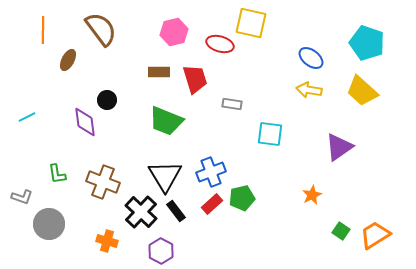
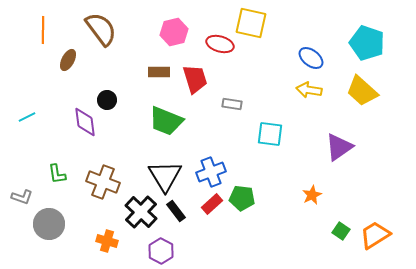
green pentagon: rotated 20 degrees clockwise
